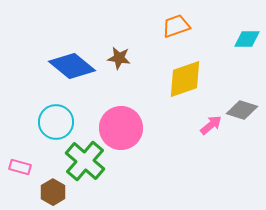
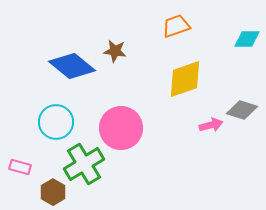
brown star: moved 4 px left, 7 px up
pink arrow: rotated 25 degrees clockwise
green cross: moved 1 px left, 3 px down; rotated 18 degrees clockwise
